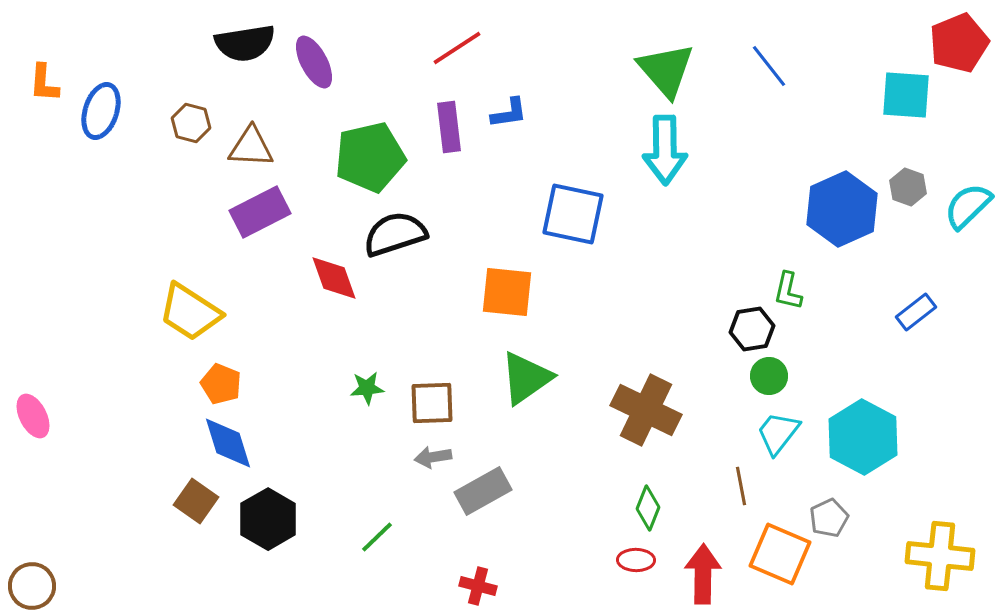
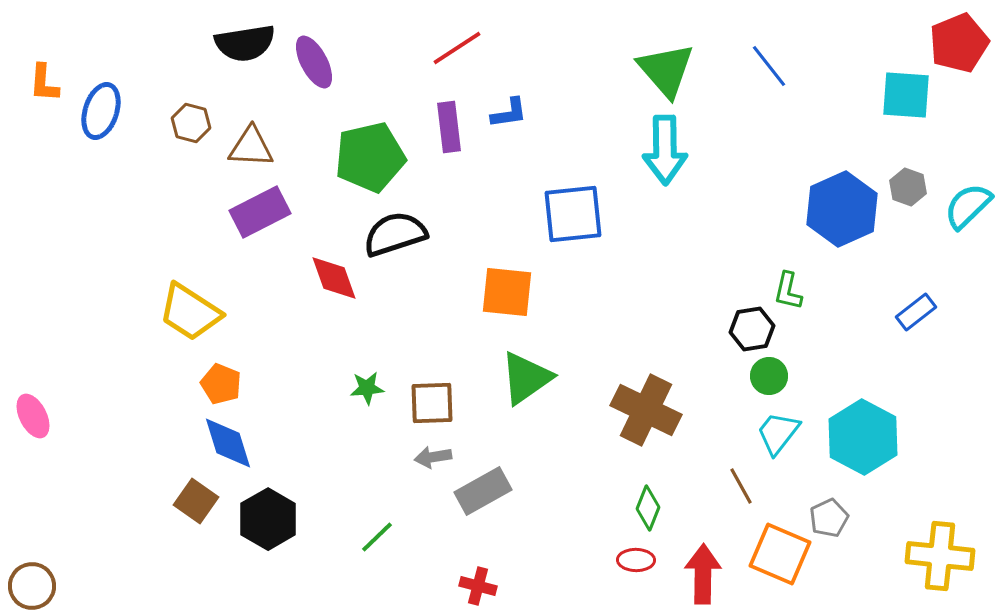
blue square at (573, 214): rotated 18 degrees counterclockwise
brown line at (741, 486): rotated 18 degrees counterclockwise
